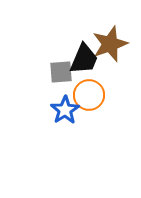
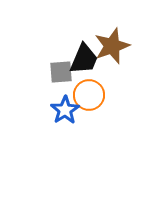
brown star: moved 2 px right, 2 px down
